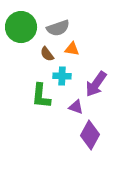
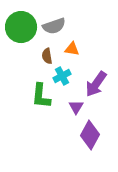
gray semicircle: moved 4 px left, 2 px up
brown semicircle: moved 2 px down; rotated 28 degrees clockwise
cyan cross: rotated 30 degrees counterclockwise
purple triangle: rotated 42 degrees clockwise
